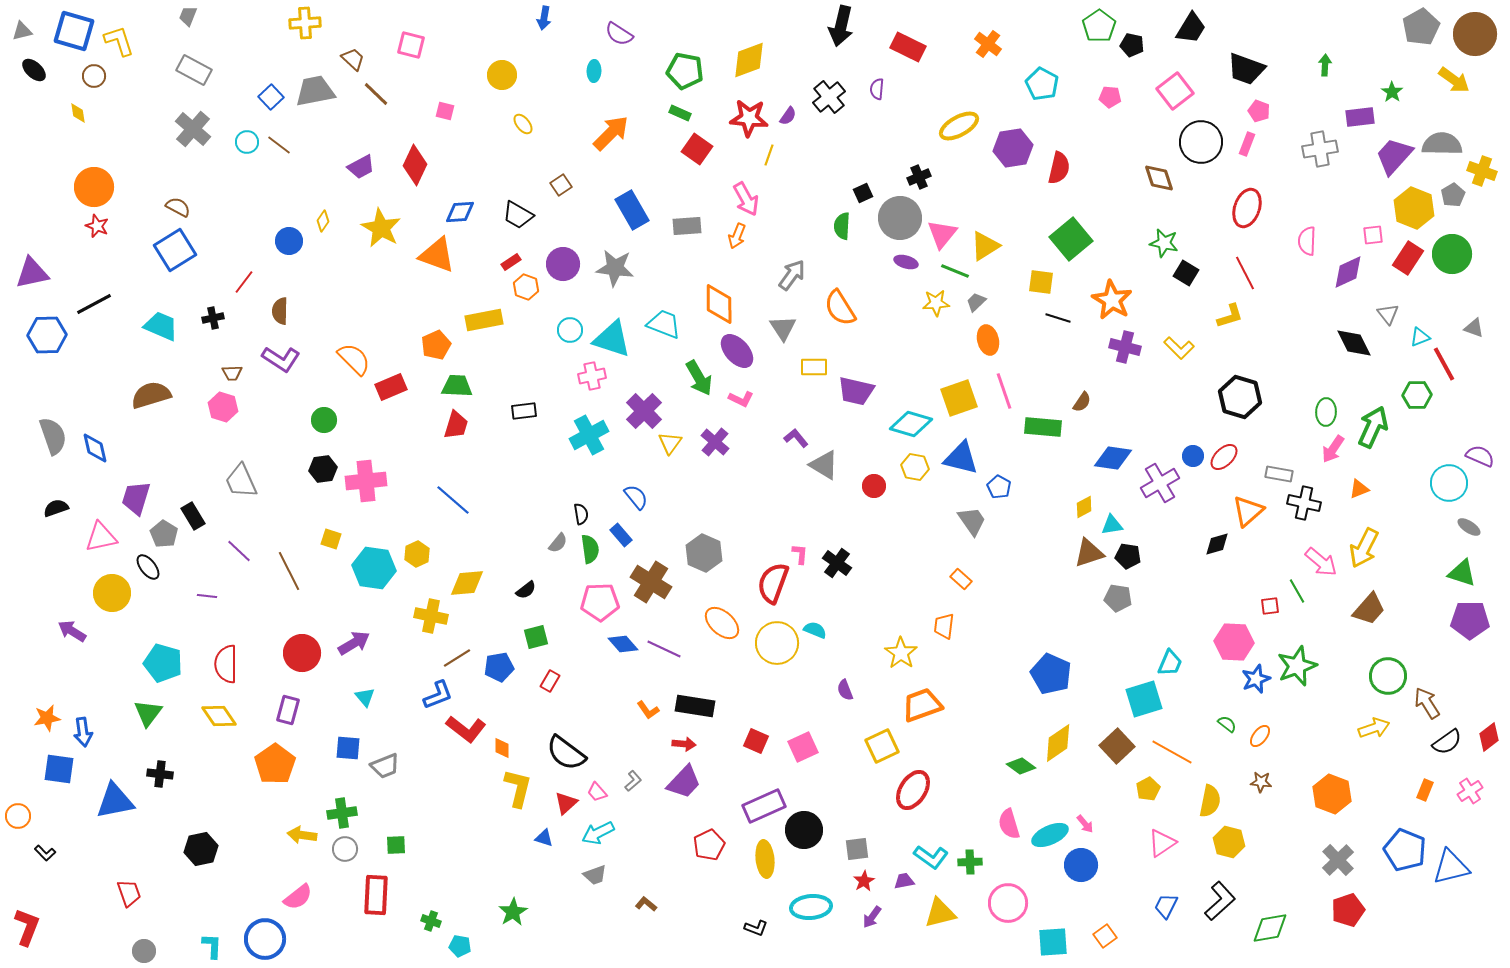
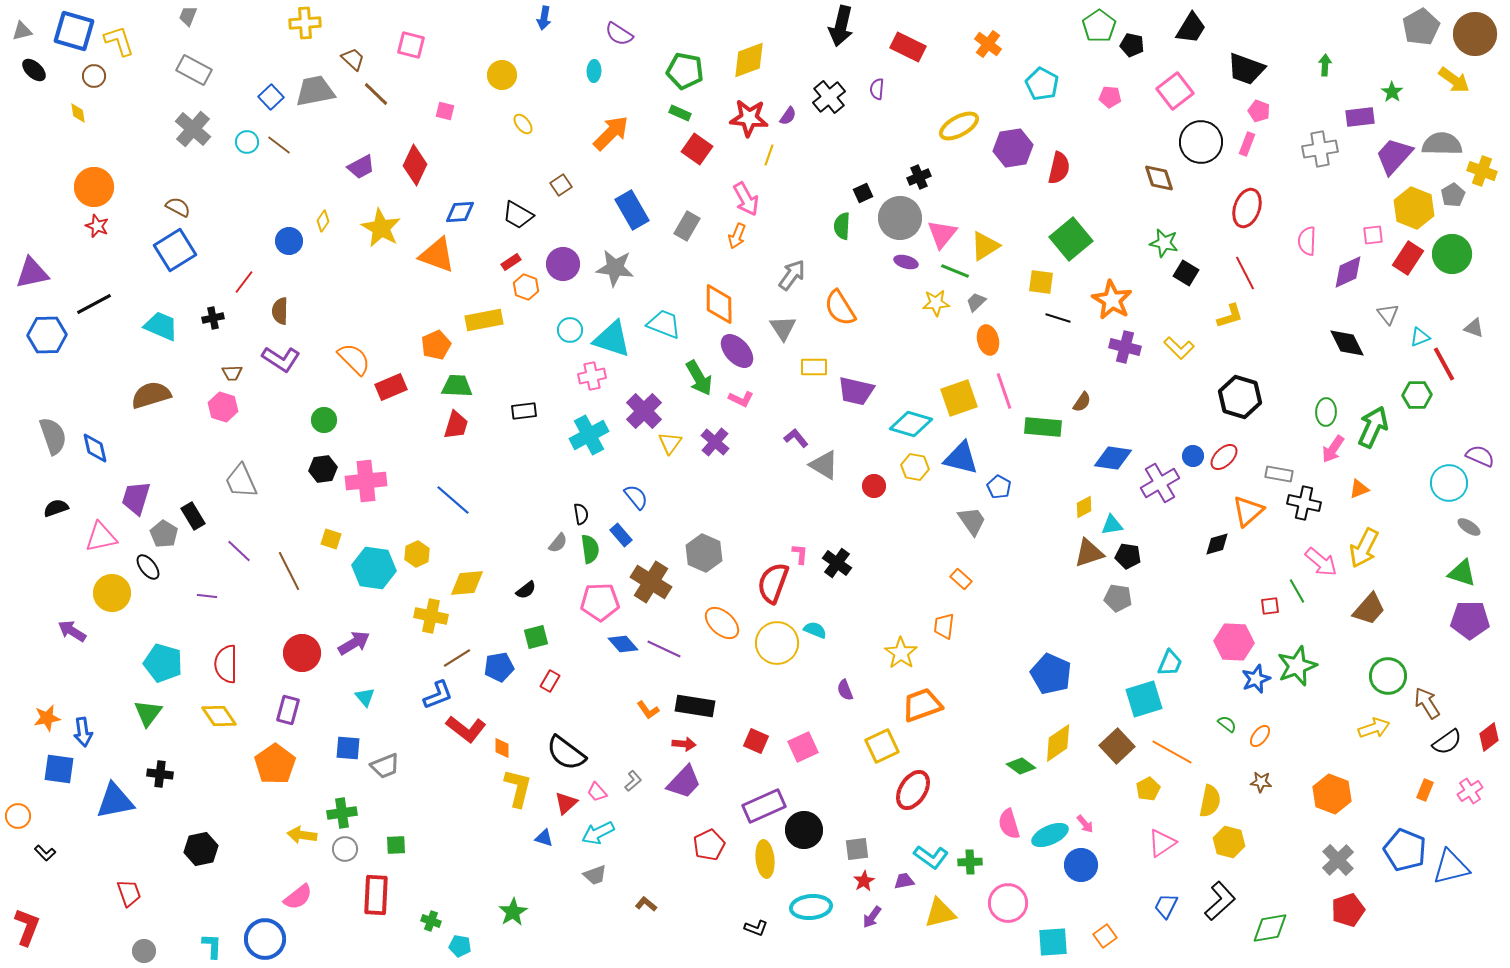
gray rectangle at (687, 226): rotated 56 degrees counterclockwise
black diamond at (1354, 343): moved 7 px left
